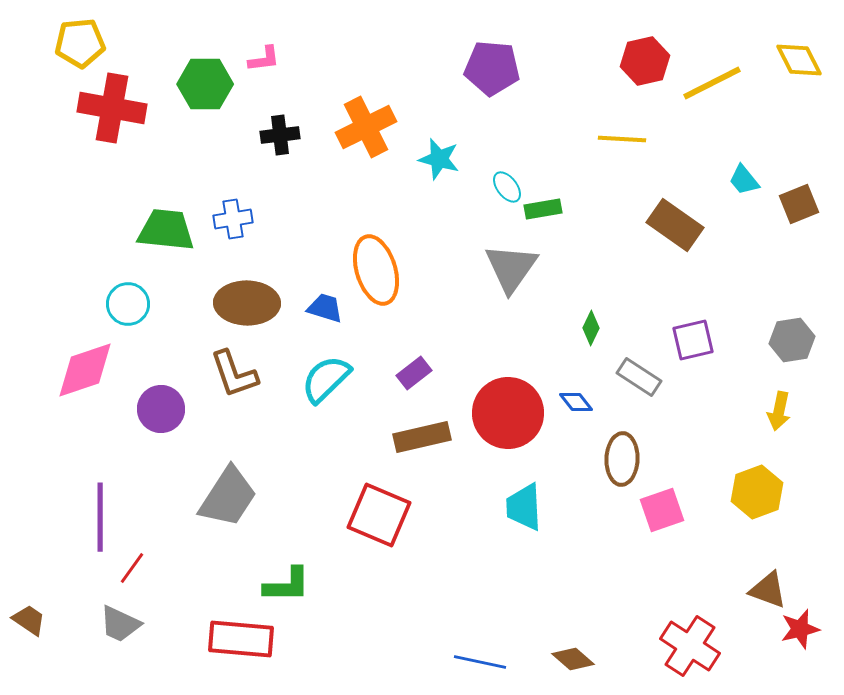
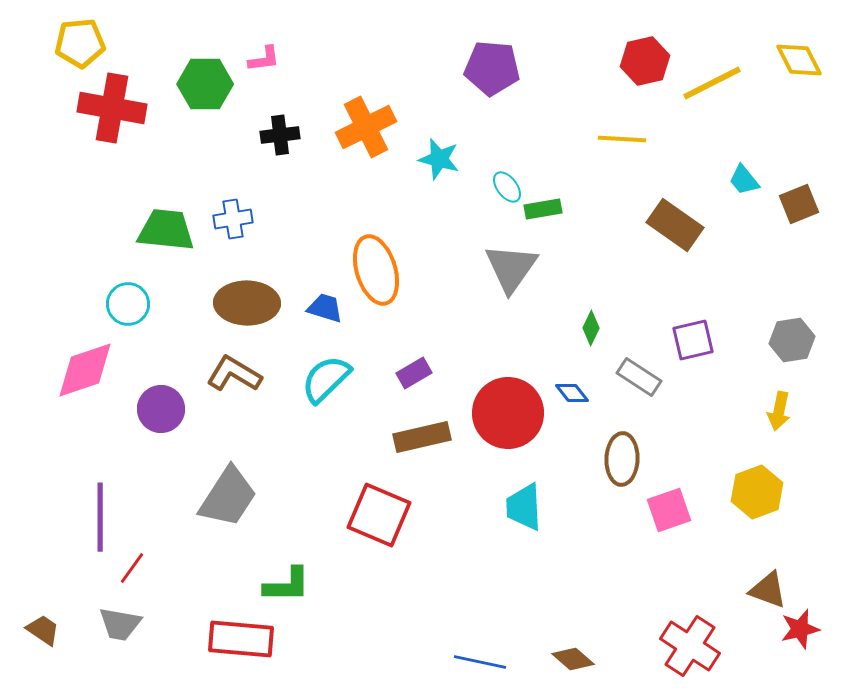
purple rectangle at (414, 373): rotated 8 degrees clockwise
brown L-shape at (234, 374): rotated 140 degrees clockwise
blue diamond at (576, 402): moved 4 px left, 9 px up
pink square at (662, 510): moved 7 px right
brown trapezoid at (29, 620): moved 14 px right, 10 px down
gray trapezoid at (120, 624): rotated 15 degrees counterclockwise
